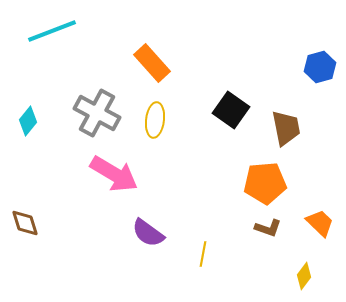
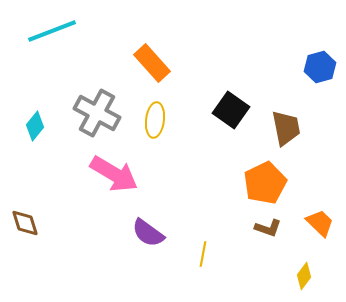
cyan diamond: moved 7 px right, 5 px down
orange pentagon: rotated 21 degrees counterclockwise
